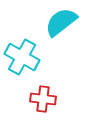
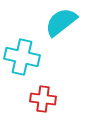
cyan cross: rotated 16 degrees counterclockwise
